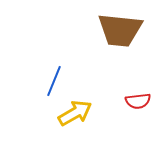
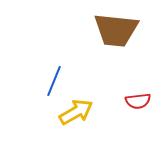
brown trapezoid: moved 4 px left
yellow arrow: moved 1 px right, 1 px up
